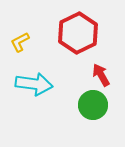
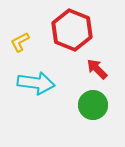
red hexagon: moved 6 px left, 3 px up; rotated 12 degrees counterclockwise
red arrow: moved 4 px left, 6 px up; rotated 15 degrees counterclockwise
cyan arrow: moved 2 px right, 1 px up
